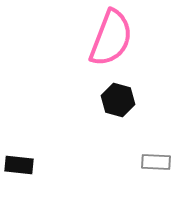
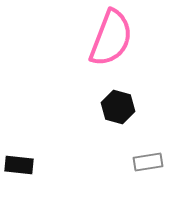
black hexagon: moved 7 px down
gray rectangle: moved 8 px left; rotated 12 degrees counterclockwise
